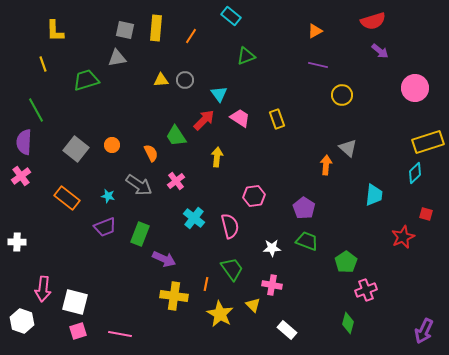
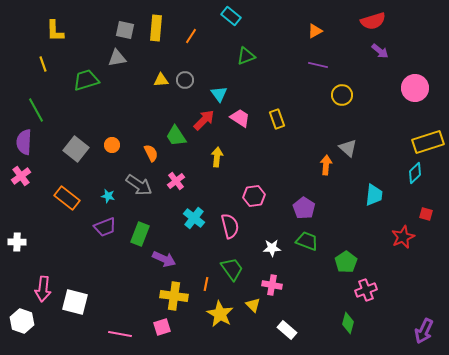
pink square at (78, 331): moved 84 px right, 4 px up
